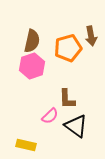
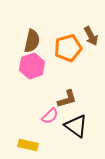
brown arrow: rotated 18 degrees counterclockwise
brown L-shape: rotated 105 degrees counterclockwise
yellow rectangle: moved 2 px right
